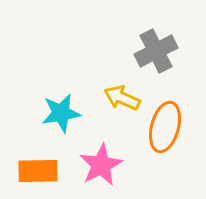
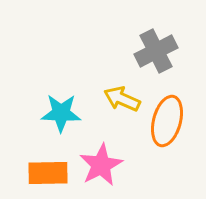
yellow arrow: moved 1 px down
cyan star: rotated 12 degrees clockwise
orange ellipse: moved 2 px right, 6 px up
orange rectangle: moved 10 px right, 2 px down
